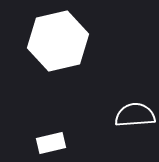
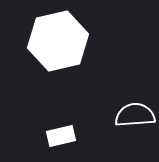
white rectangle: moved 10 px right, 7 px up
